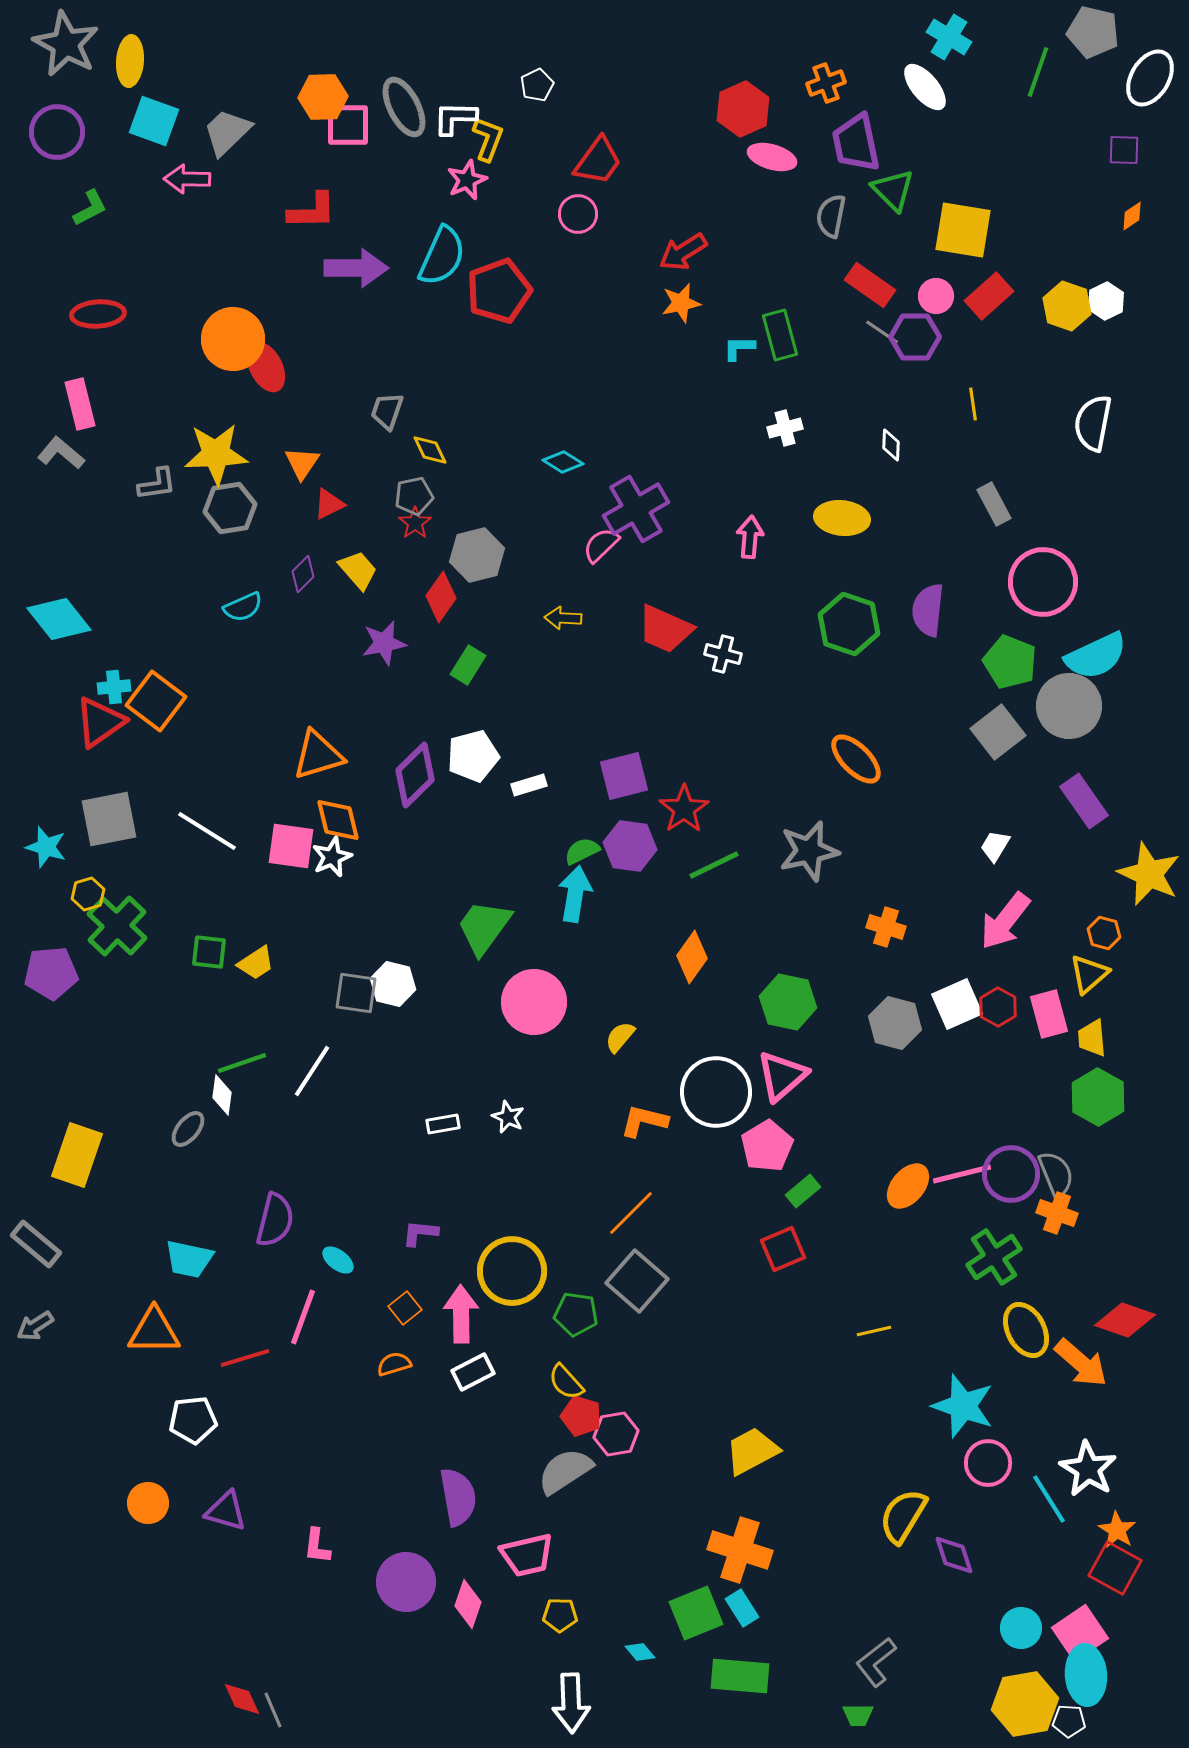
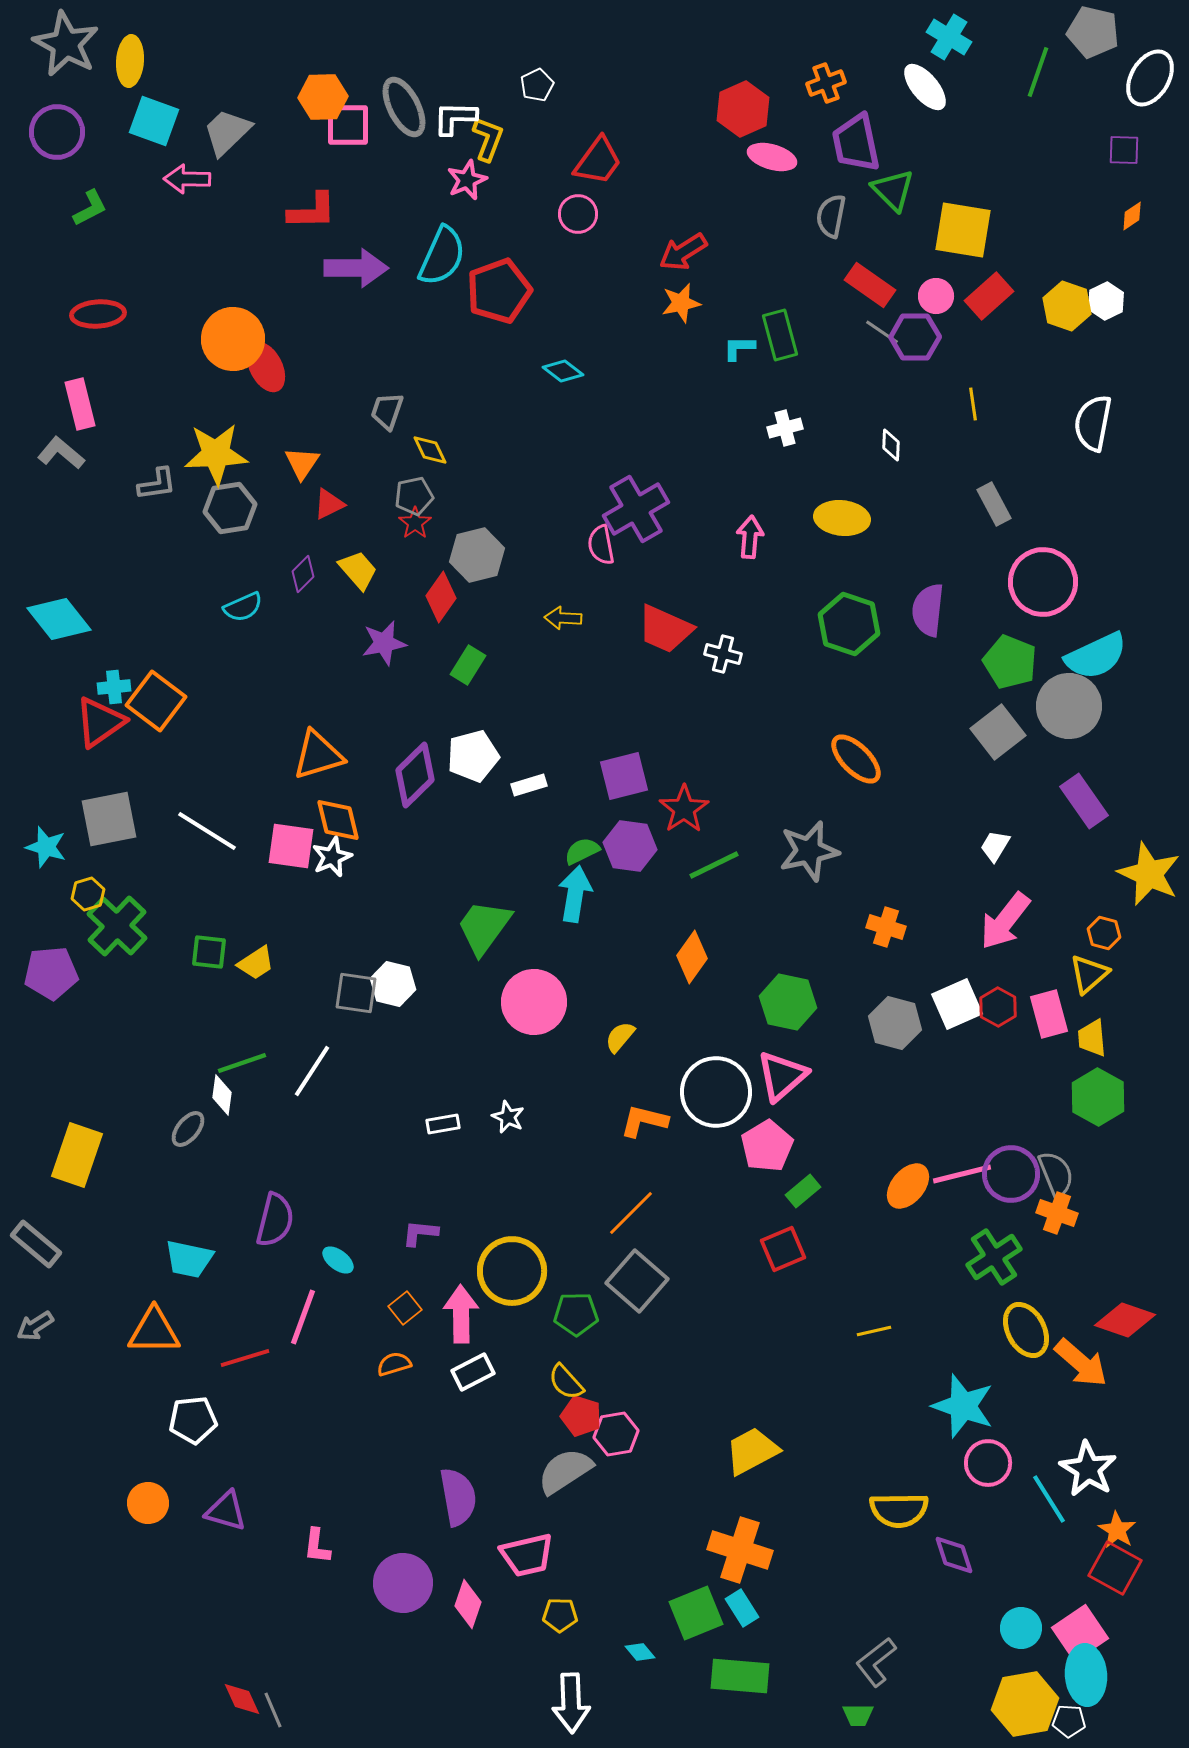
cyan diamond at (563, 462): moved 91 px up; rotated 6 degrees clockwise
pink semicircle at (601, 545): rotated 57 degrees counterclockwise
green pentagon at (576, 1314): rotated 9 degrees counterclockwise
yellow semicircle at (903, 1516): moved 4 px left, 6 px up; rotated 122 degrees counterclockwise
purple circle at (406, 1582): moved 3 px left, 1 px down
